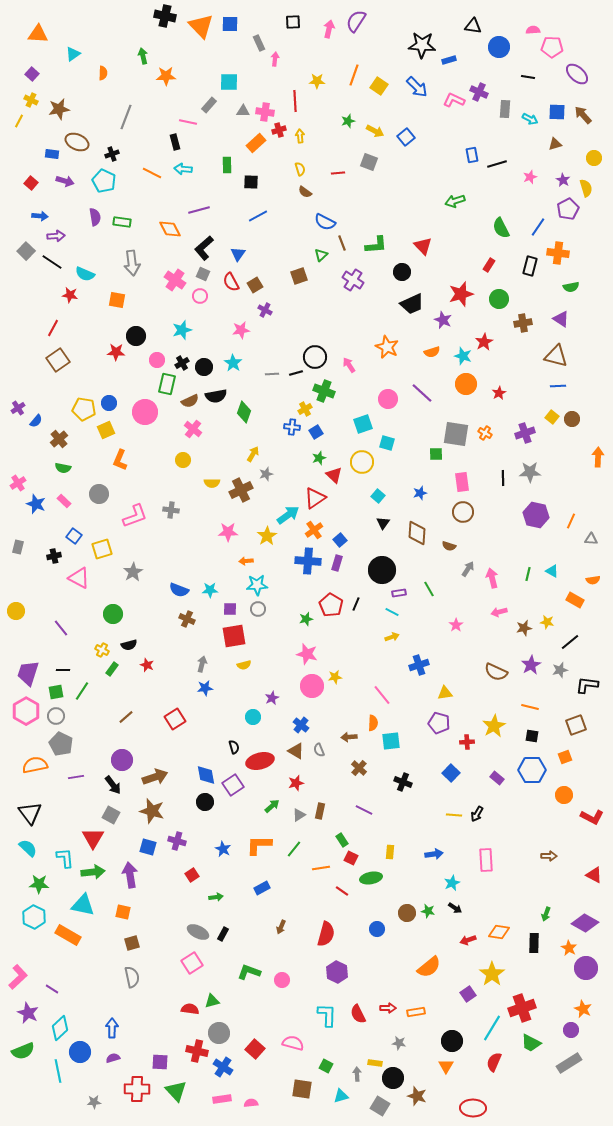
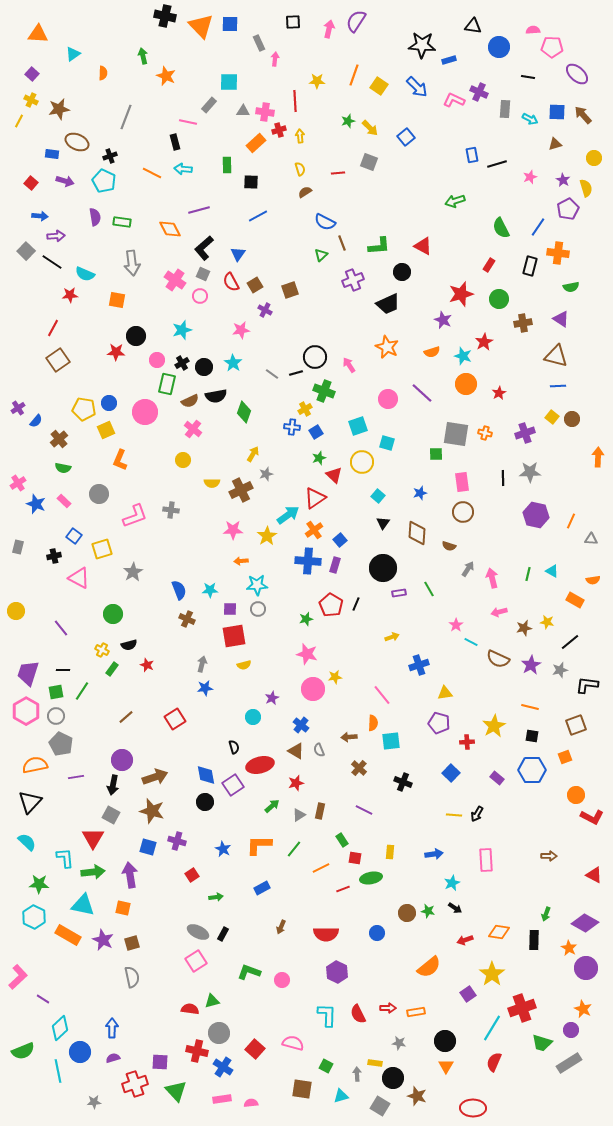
orange star at (166, 76): rotated 24 degrees clockwise
yellow arrow at (375, 131): moved 5 px left, 3 px up; rotated 18 degrees clockwise
black cross at (112, 154): moved 2 px left, 2 px down
brown semicircle at (305, 192): rotated 112 degrees clockwise
green L-shape at (376, 245): moved 3 px right, 1 px down
red triangle at (423, 246): rotated 18 degrees counterclockwise
brown square at (299, 276): moved 9 px left, 14 px down
purple cross at (353, 280): rotated 35 degrees clockwise
red star at (70, 295): rotated 14 degrees counterclockwise
black trapezoid at (412, 304): moved 24 px left
gray line at (272, 374): rotated 40 degrees clockwise
cyan square at (363, 424): moved 5 px left, 2 px down
orange cross at (485, 433): rotated 16 degrees counterclockwise
pink star at (228, 532): moved 5 px right, 2 px up
orange arrow at (246, 561): moved 5 px left
purple rectangle at (337, 563): moved 2 px left, 2 px down
black circle at (382, 570): moved 1 px right, 2 px up
blue semicircle at (179, 590): rotated 132 degrees counterclockwise
cyan line at (392, 612): moved 79 px right, 30 px down
brown semicircle at (496, 672): moved 2 px right, 13 px up
pink circle at (312, 686): moved 1 px right, 3 px down
red ellipse at (260, 761): moved 4 px down
black arrow at (113, 785): rotated 48 degrees clockwise
orange circle at (564, 795): moved 12 px right
black triangle at (30, 813): moved 11 px up; rotated 20 degrees clockwise
cyan semicircle at (28, 848): moved 1 px left, 6 px up
red square at (351, 858): moved 4 px right; rotated 16 degrees counterclockwise
orange line at (321, 868): rotated 18 degrees counterclockwise
red line at (342, 891): moved 1 px right, 2 px up; rotated 56 degrees counterclockwise
orange square at (123, 912): moved 4 px up
blue circle at (377, 929): moved 4 px down
red semicircle at (326, 934): rotated 75 degrees clockwise
red arrow at (468, 940): moved 3 px left
black rectangle at (534, 943): moved 3 px up
pink square at (192, 963): moved 4 px right, 2 px up
purple line at (52, 989): moved 9 px left, 10 px down
purple star at (28, 1013): moved 75 px right, 73 px up
black circle at (452, 1041): moved 7 px left
green trapezoid at (531, 1043): moved 11 px right; rotated 10 degrees counterclockwise
red cross at (137, 1089): moved 2 px left, 5 px up; rotated 20 degrees counterclockwise
